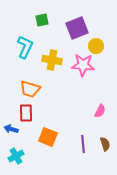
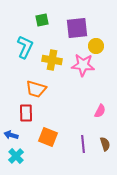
purple square: rotated 15 degrees clockwise
orange trapezoid: moved 6 px right
blue arrow: moved 6 px down
cyan cross: rotated 14 degrees counterclockwise
